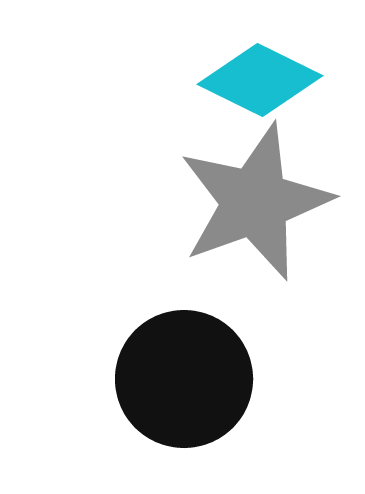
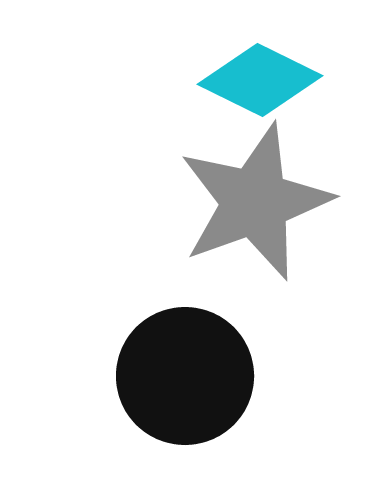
black circle: moved 1 px right, 3 px up
